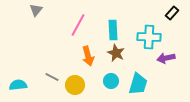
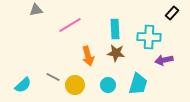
gray triangle: rotated 40 degrees clockwise
pink line: moved 8 px left; rotated 30 degrees clockwise
cyan rectangle: moved 2 px right, 1 px up
brown star: rotated 18 degrees counterclockwise
purple arrow: moved 2 px left, 2 px down
gray line: moved 1 px right
cyan circle: moved 3 px left, 4 px down
cyan semicircle: moved 5 px right; rotated 144 degrees clockwise
